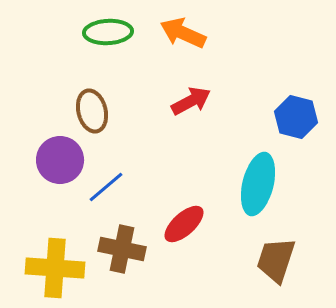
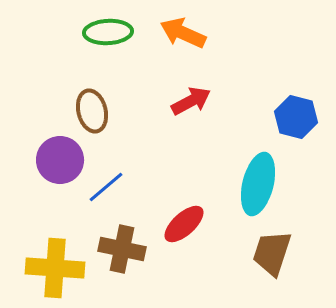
brown trapezoid: moved 4 px left, 7 px up
